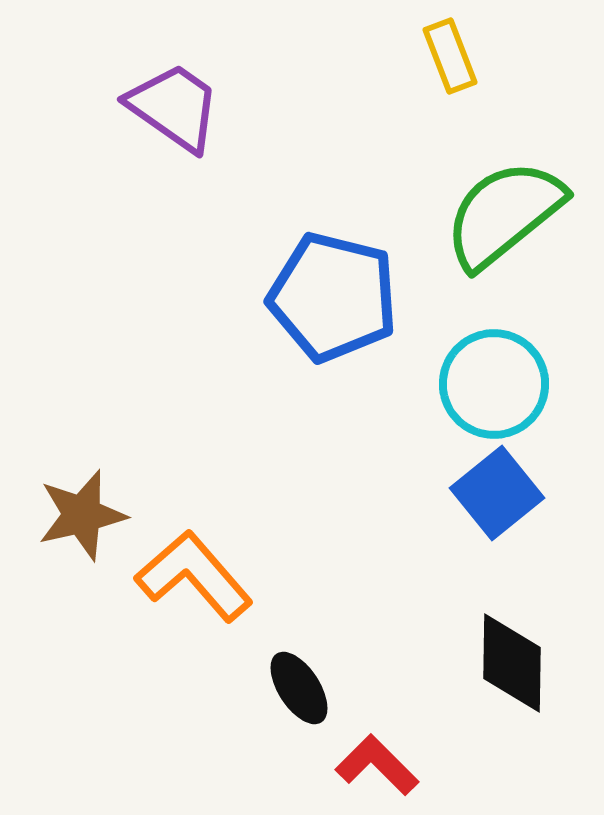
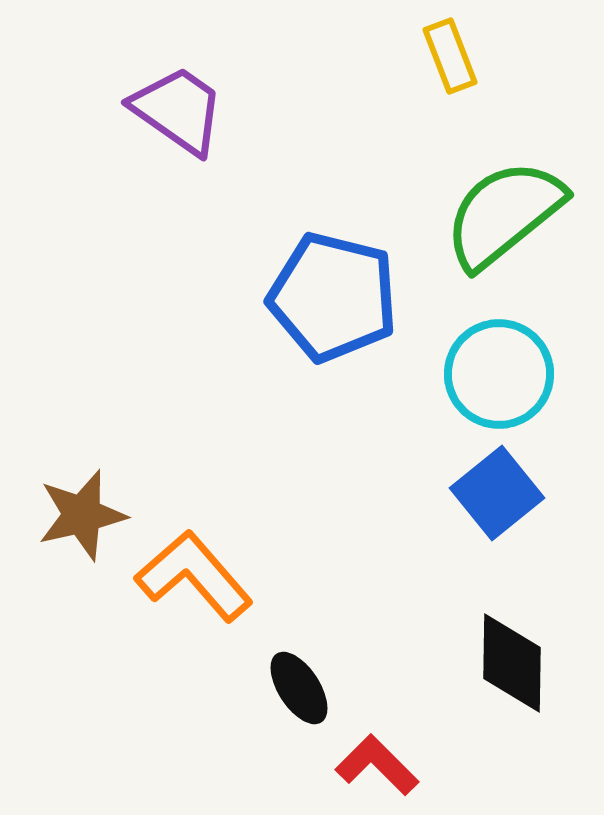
purple trapezoid: moved 4 px right, 3 px down
cyan circle: moved 5 px right, 10 px up
